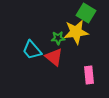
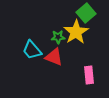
green square: rotated 18 degrees clockwise
yellow star: rotated 25 degrees counterclockwise
green star: moved 1 px up
red triangle: rotated 18 degrees counterclockwise
